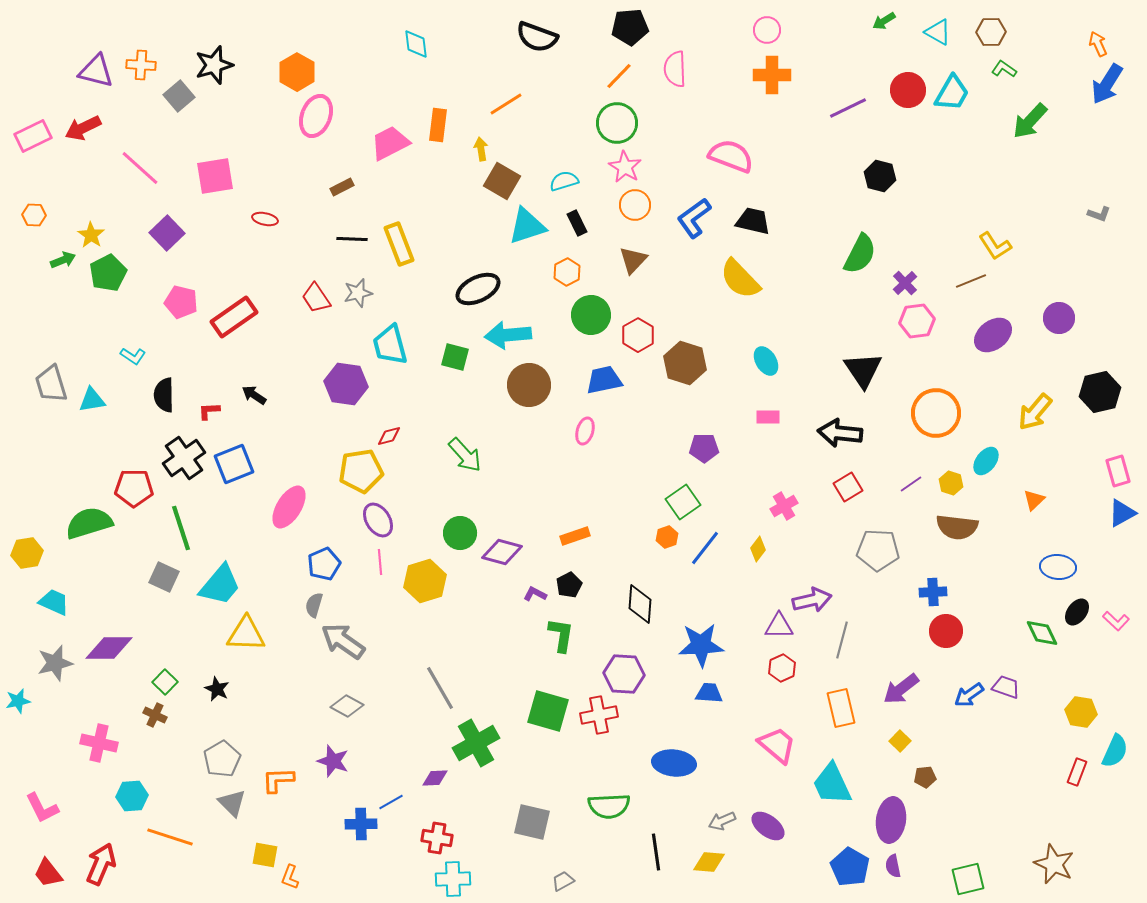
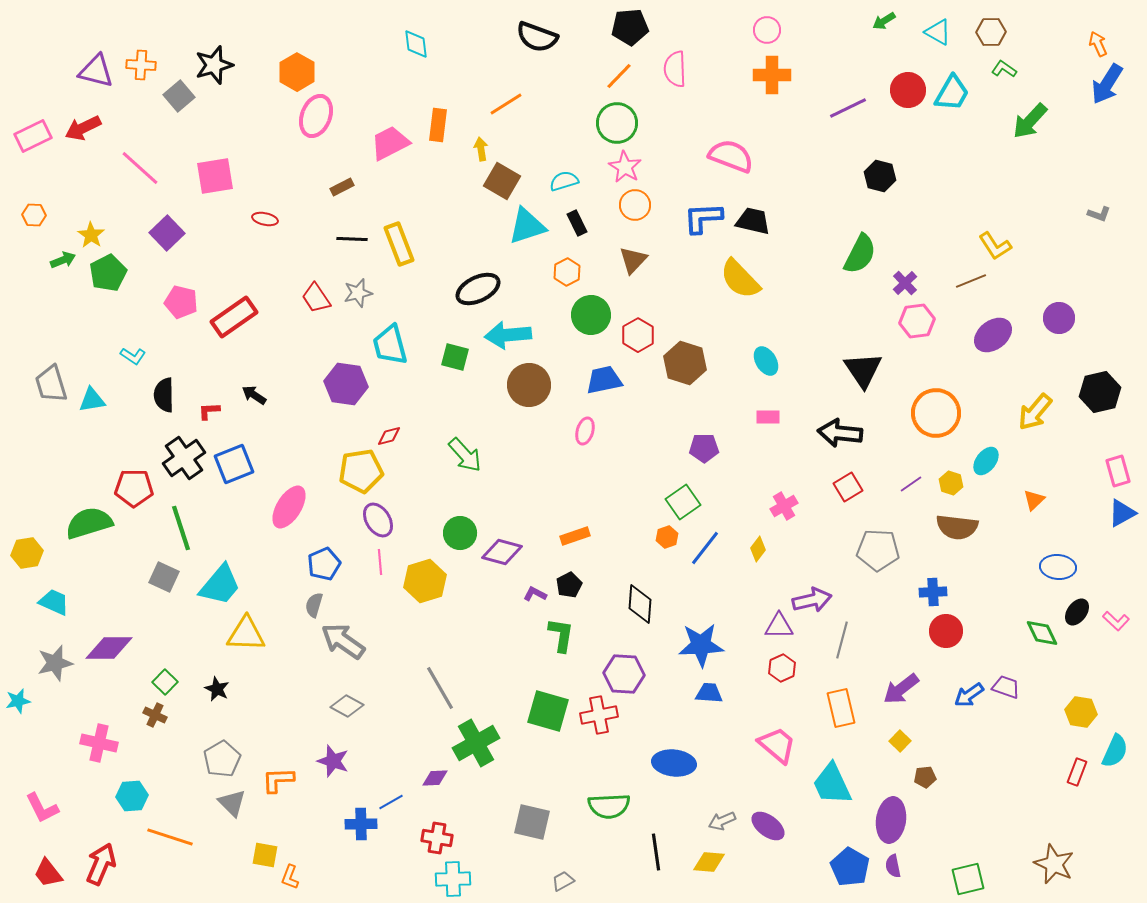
blue L-shape at (694, 218): moved 9 px right; rotated 33 degrees clockwise
